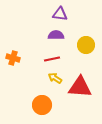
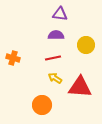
red line: moved 1 px right, 1 px up
